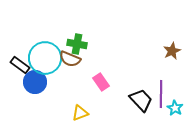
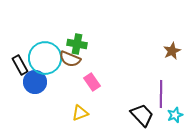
black rectangle: rotated 24 degrees clockwise
pink rectangle: moved 9 px left
black trapezoid: moved 1 px right, 15 px down
cyan star: moved 7 px down; rotated 21 degrees clockwise
